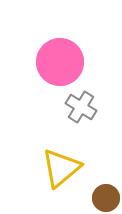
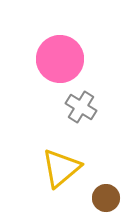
pink circle: moved 3 px up
